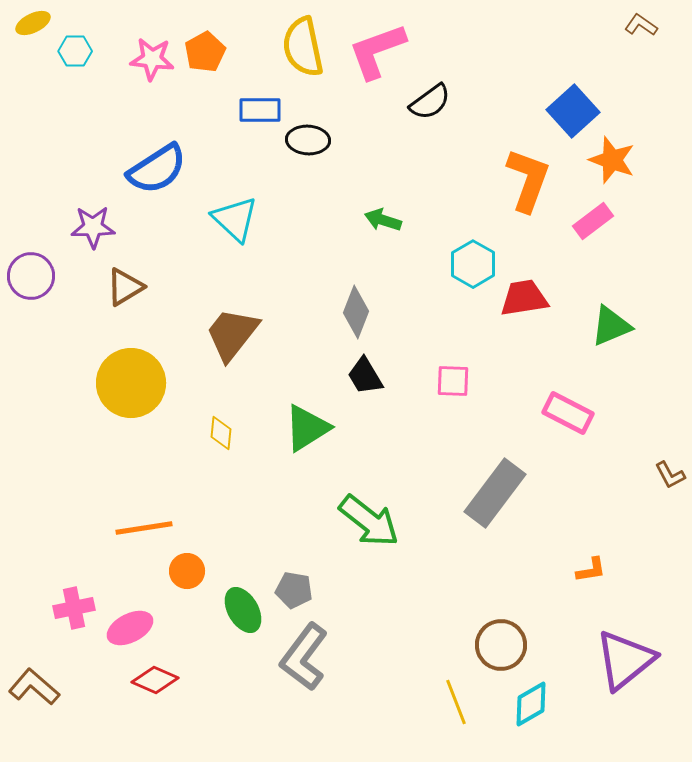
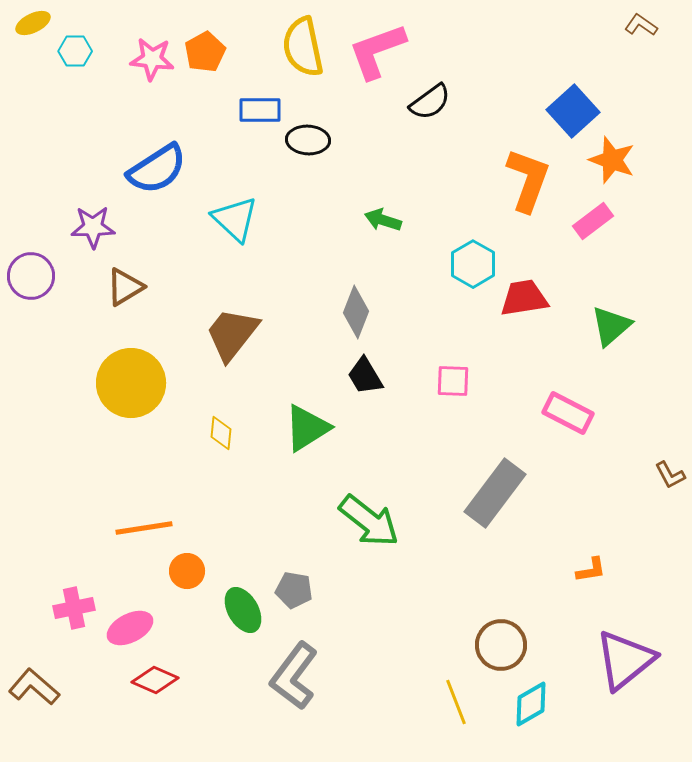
green triangle at (611, 326): rotated 18 degrees counterclockwise
gray L-shape at (304, 657): moved 10 px left, 19 px down
